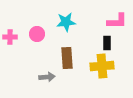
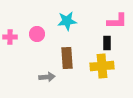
cyan star: moved 1 px right, 1 px up
